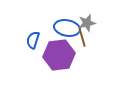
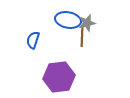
blue ellipse: moved 1 px right, 8 px up
brown line: rotated 18 degrees clockwise
purple hexagon: moved 22 px down
